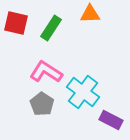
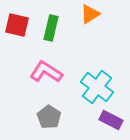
orange triangle: rotated 30 degrees counterclockwise
red square: moved 1 px right, 2 px down
green rectangle: rotated 20 degrees counterclockwise
cyan cross: moved 14 px right, 5 px up
gray pentagon: moved 7 px right, 13 px down
